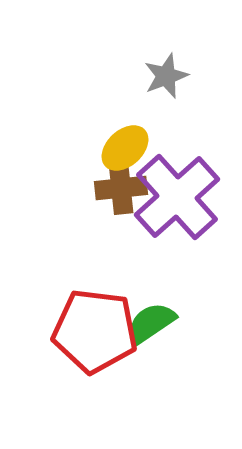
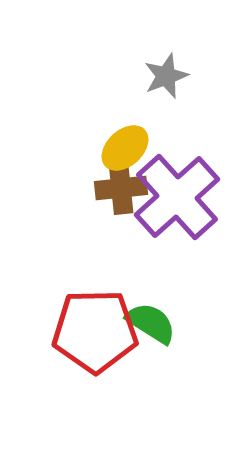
green semicircle: rotated 66 degrees clockwise
red pentagon: rotated 8 degrees counterclockwise
